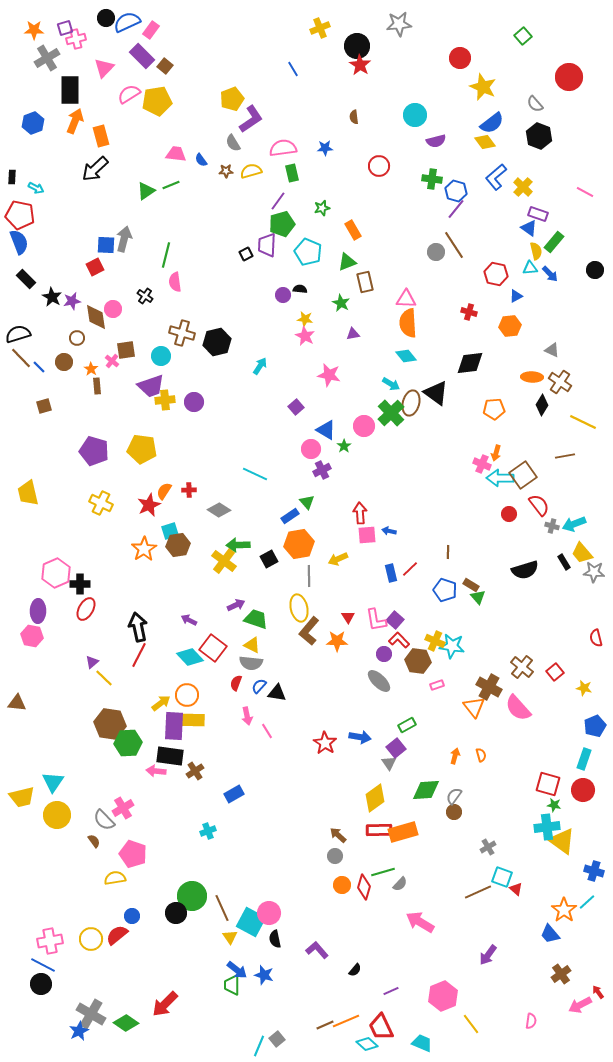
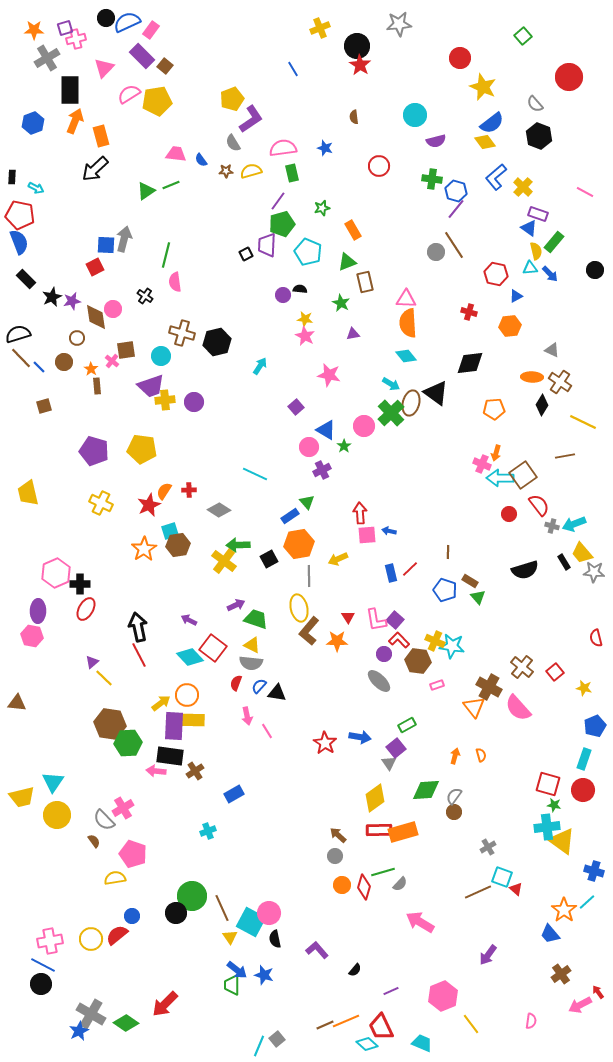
blue star at (325, 148): rotated 21 degrees clockwise
black star at (52, 297): rotated 18 degrees clockwise
pink circle at (311, 449): moved 2 px left, 2 px up
brown rectangle at (471, 585): moved 1 px left, 4 px up
red line at (139, 655): rotated 55 degrees counterclockwise
